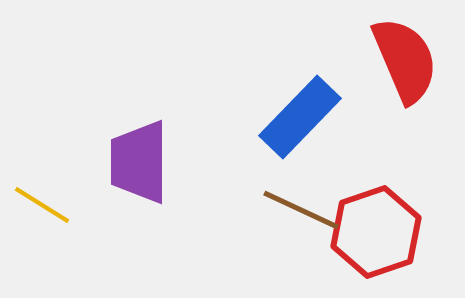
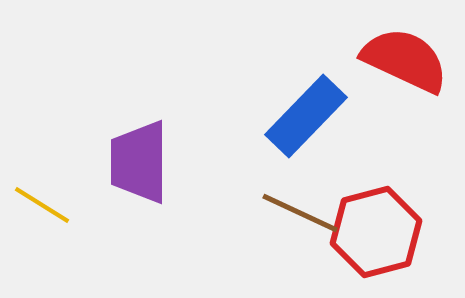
red semicircle: rotated 42 degrees counterclockwise
blue rectangle: moved 6 px right, 1 px up
brown line: moved 1 px left, 3 px down
red hexagon: rotated 4 degrees clockwise
